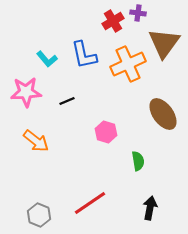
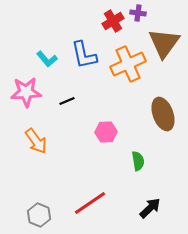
brown ellipse: rotated 16 degrees clockwise
pink hexagon: rotated 20 degrees counterclockwise
orange arrow: rotated 16 degrees clockwise
black arrow: rotated 35 degrees clockwise
